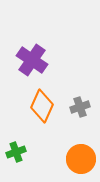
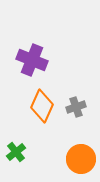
purple cross: rotated 12 degrees counterclockwise
gray cross: moved 4 px left
green cross: rotated 18 degrees counterclockwise
